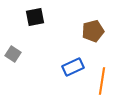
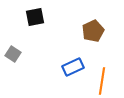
brown pentagon: rotated 10 degrees counterclockwise
